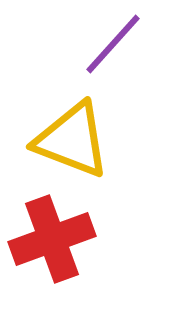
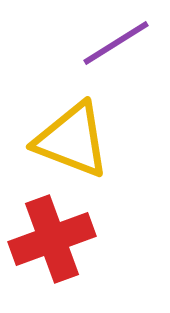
purple line: moved 3 px right, 1 px up; rotated 16 degrees clockwise
